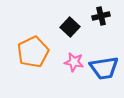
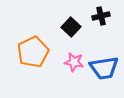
black square: moved 1 px right
